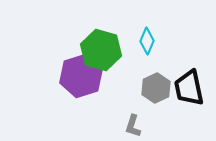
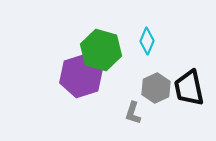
gray L-shape: moved 13 px up
